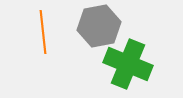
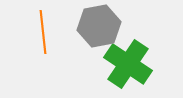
green cross: rotated 12 degrees clockwise
